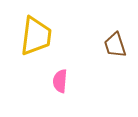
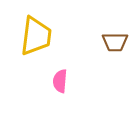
brown trapezoid: moved 3 px up; rotated 72 degrees counterclockwise
